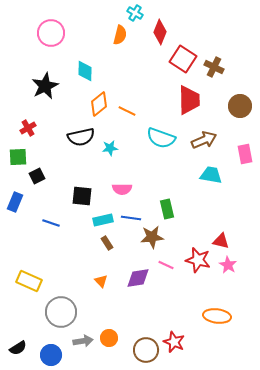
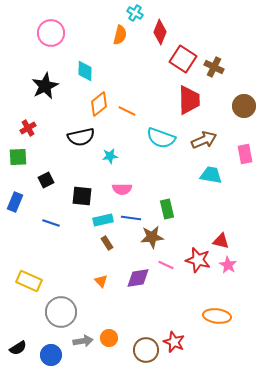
brown circle at (240, 106): moved 4 px right
cyan star at (110, 148): moved 8 px down
black square at (37, 176): moved 9 px right, 4 px down
